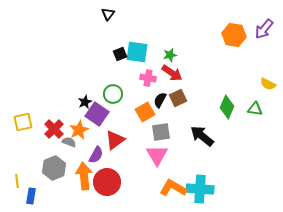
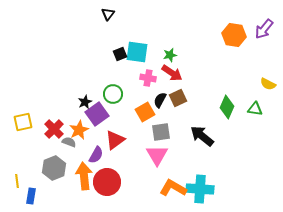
purple square: rotated 20 degrees clockwise
